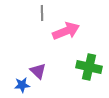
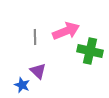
gray line: moved 7 px left, 24 px down
green cross: moved 1 px right, 16 px up
blue star: rotated 28 degrees clockwise
